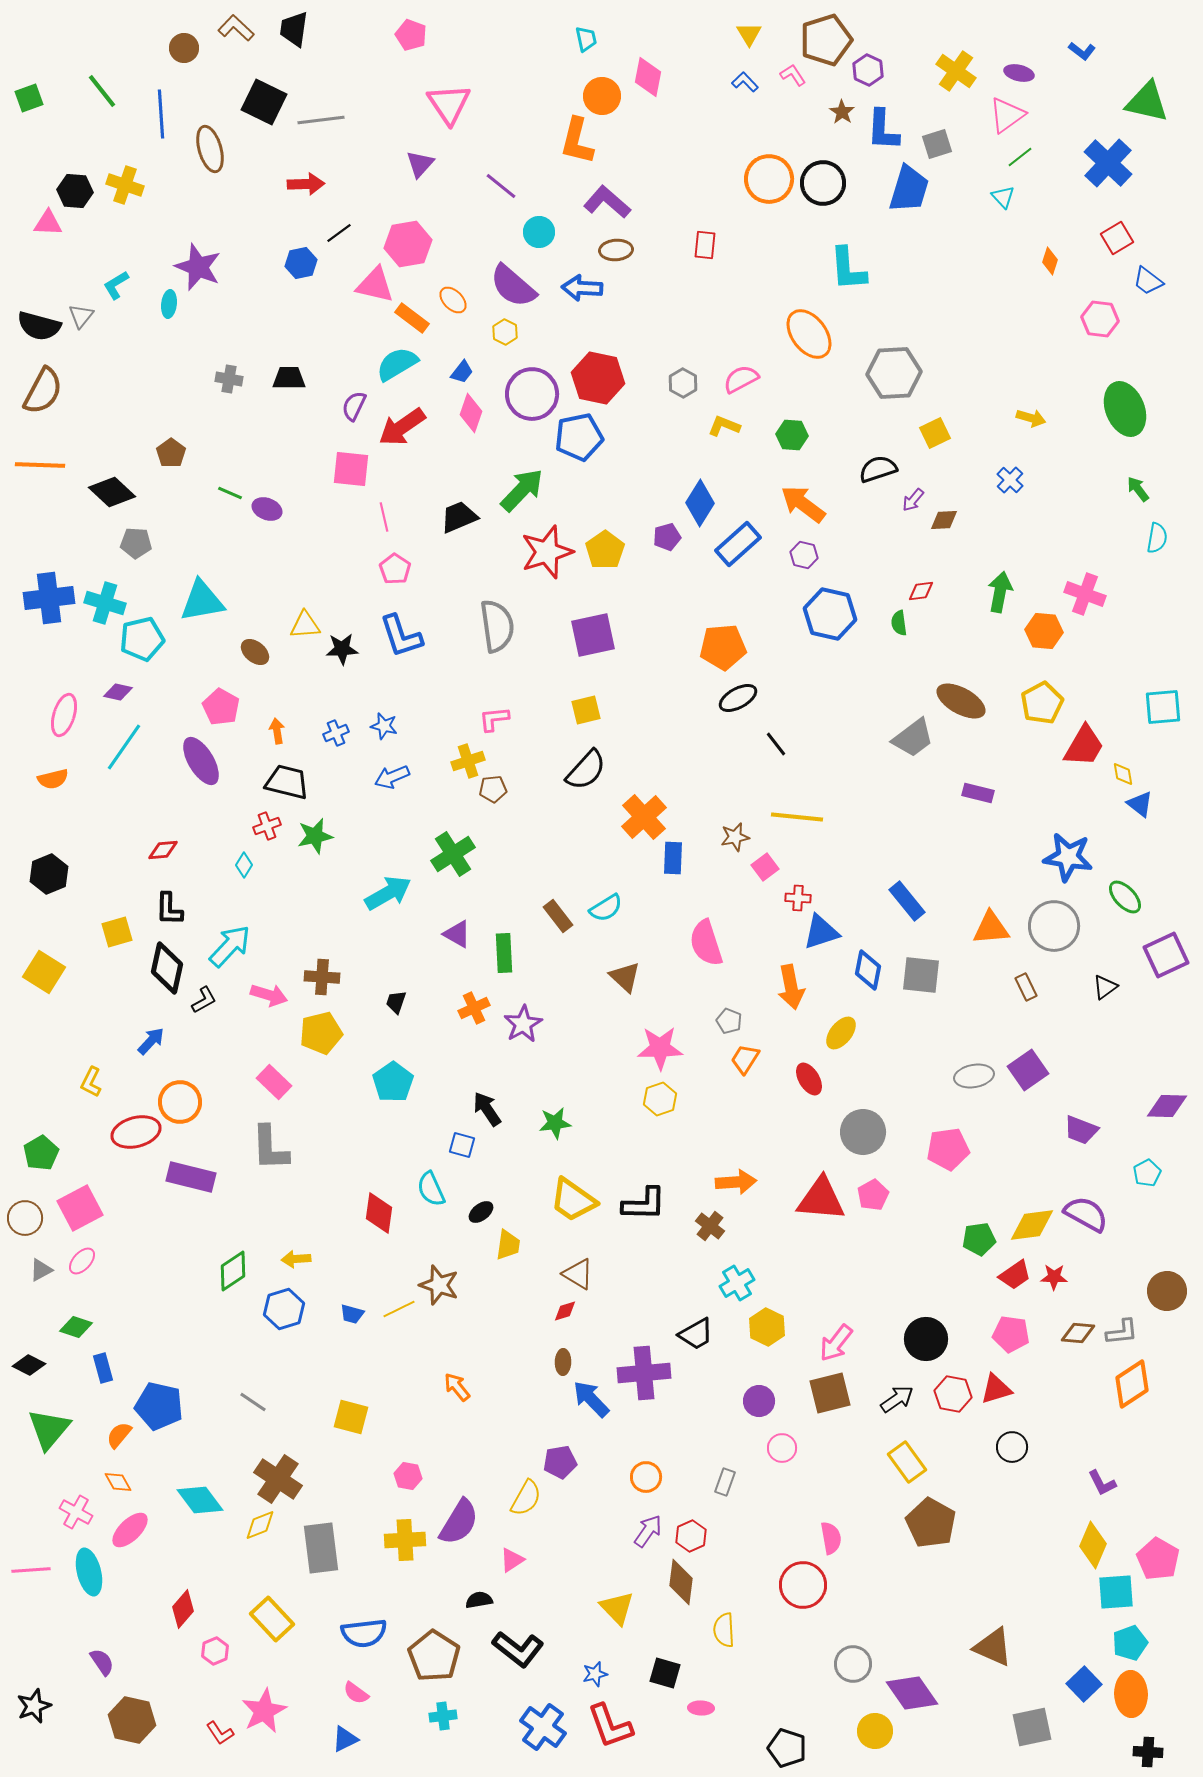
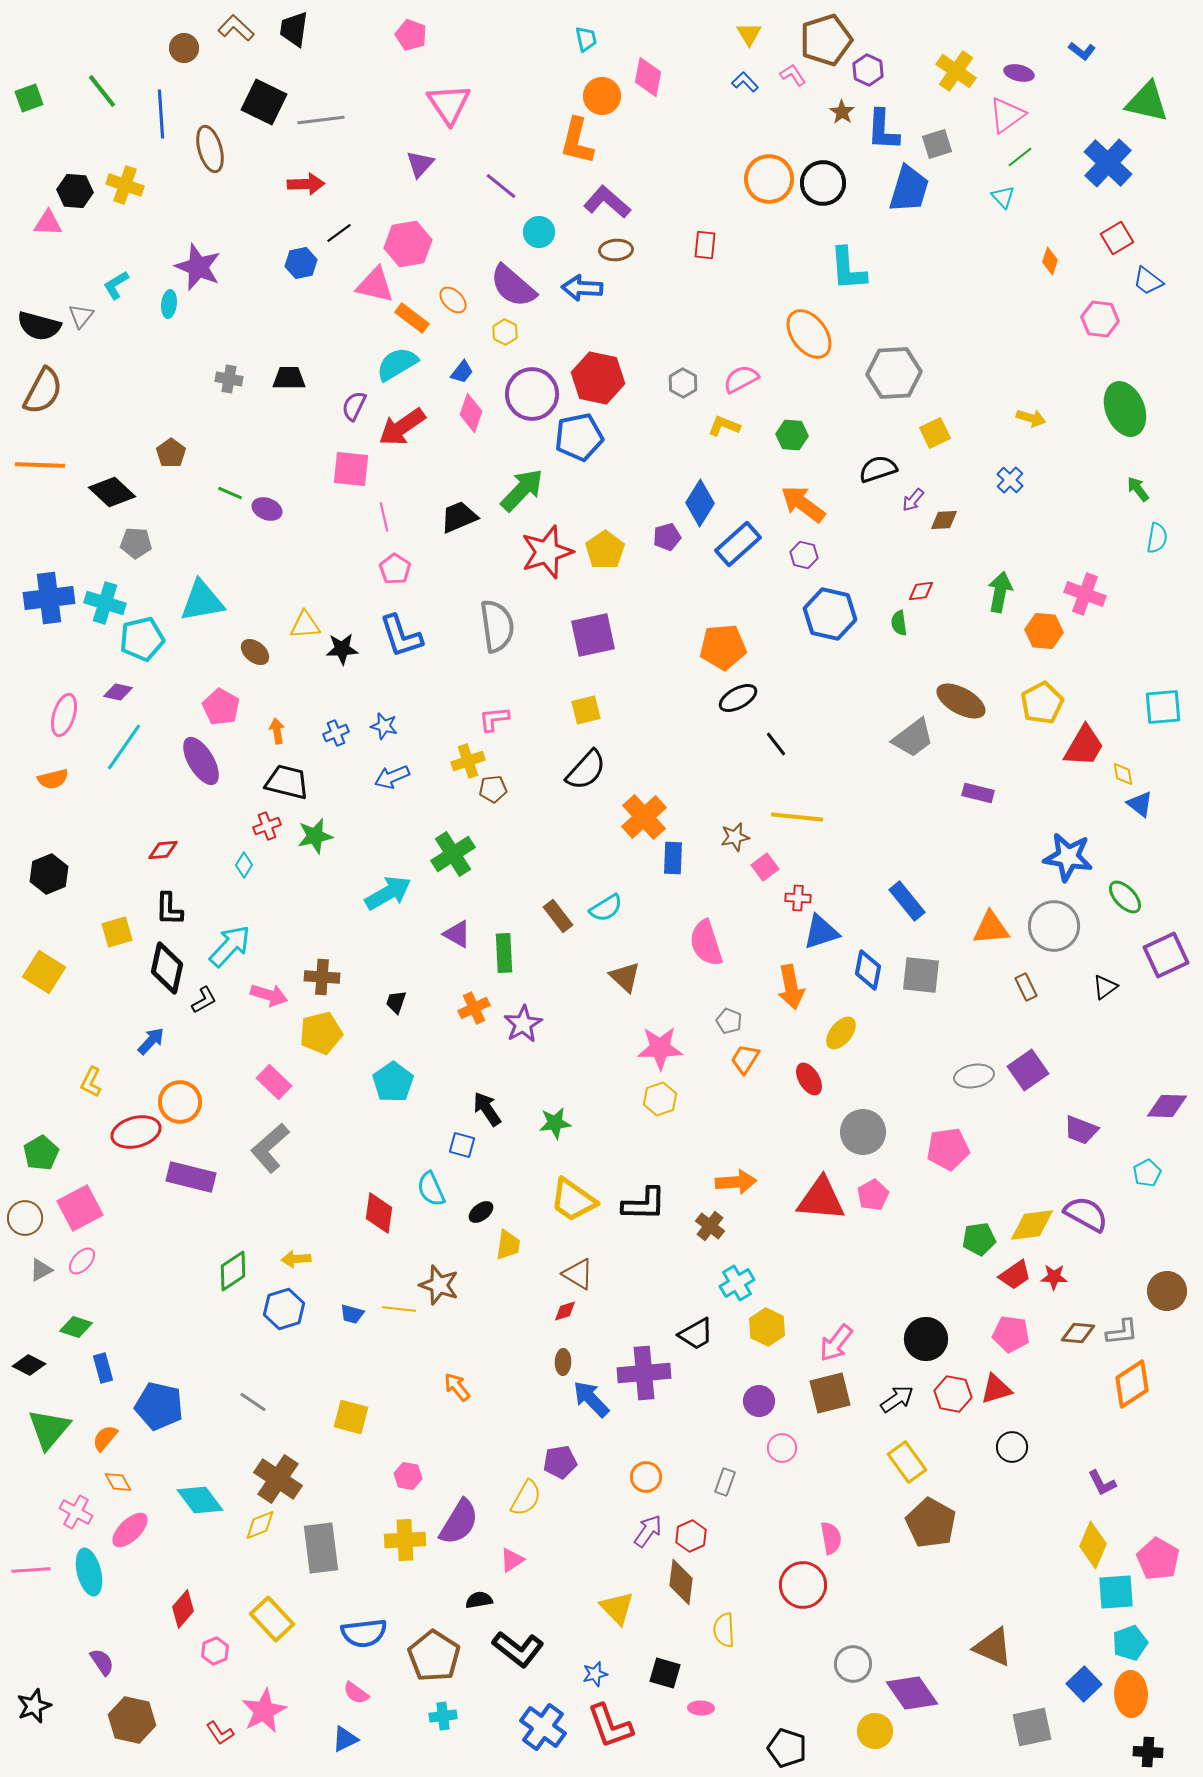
gray L-shape at (270, 1148): rotated 51 degrees clockwise
yellow line at (399, 1309): rotated 32 degrees clockwise
orange semicircle at (119, 1435): moved 14 px left, 3 px down
